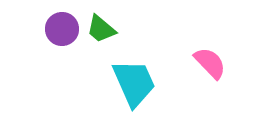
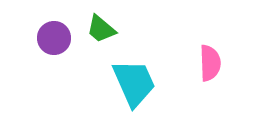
purple circle: moved 8 px left, 9 px down
pink semicircle: rotated 42 degrees clockwise
